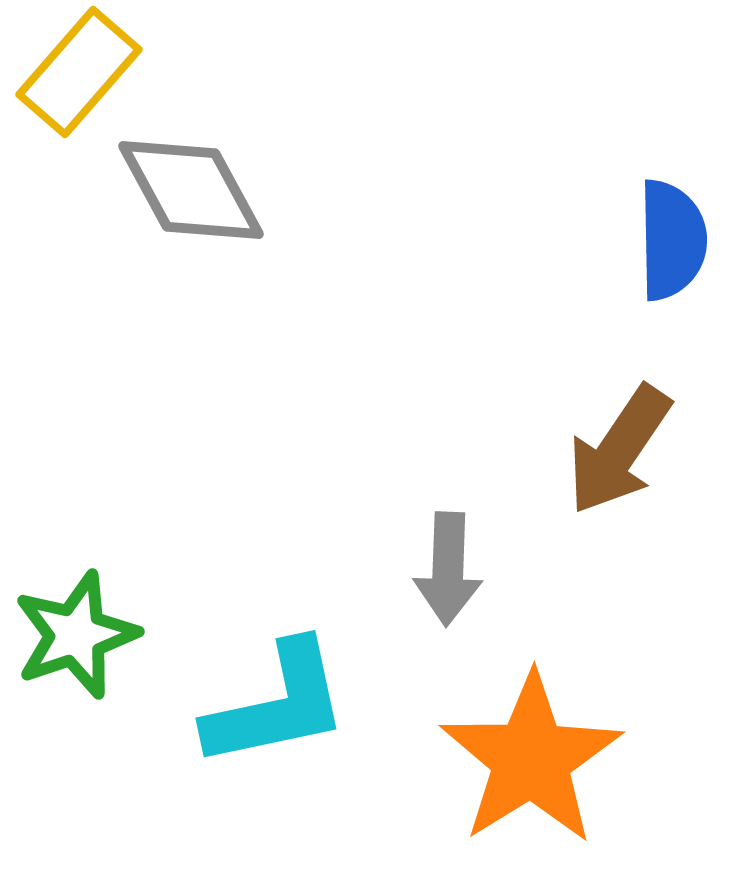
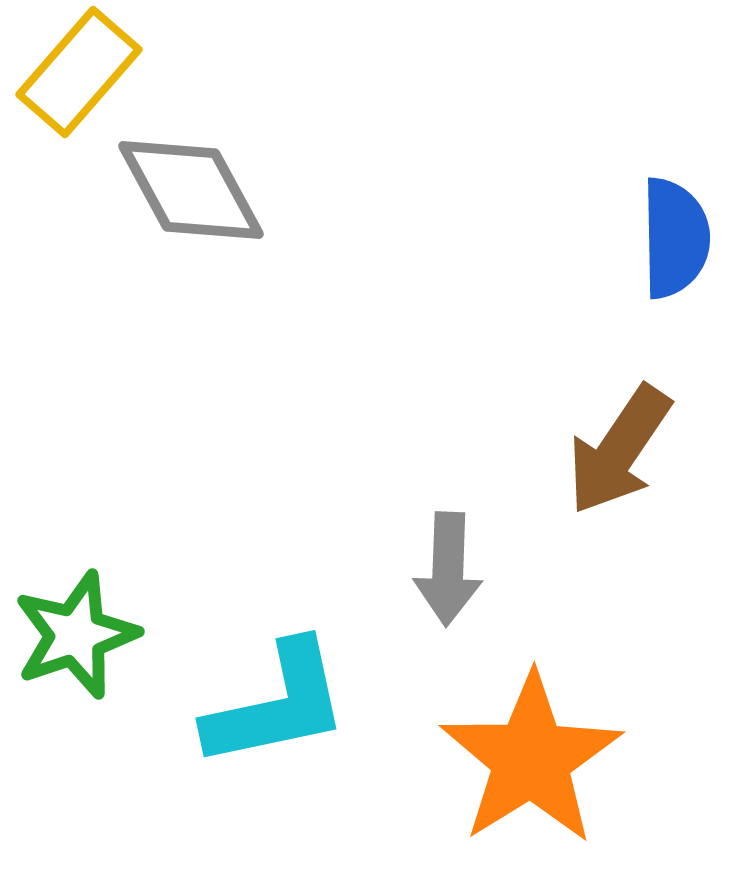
blue semicircle: moved 3 px right, 2 px up
